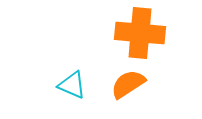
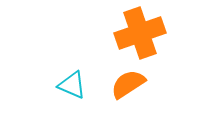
orange cross: rotated 24 degrees counterclockwise
